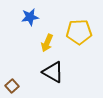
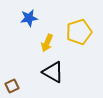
blue star: moved 1 px left, 1 px down
yellow pentagon: rotated 15 degrees counterclockwise
brown square: rotated 16 degrees clockwise
